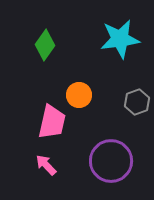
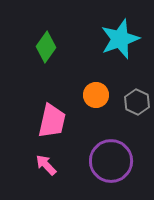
cyan star: rotated 12 degrees counterclockwise
green diamond: moved 1 px right, 2 px down
orange circle: moved 17 px right
gray hexagon: rotated 15 degrees counterclockwise
pink trapezoid: moved 1 px up
